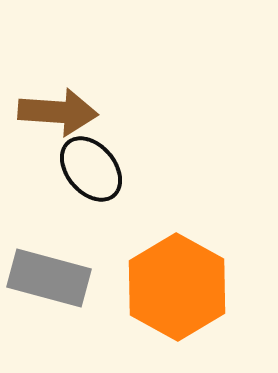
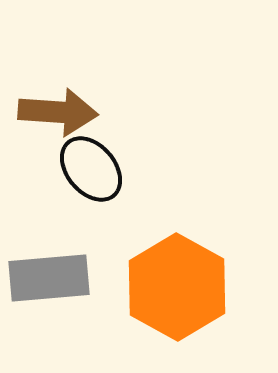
gray rectangle: rotated 20 degrees counterclockwise
